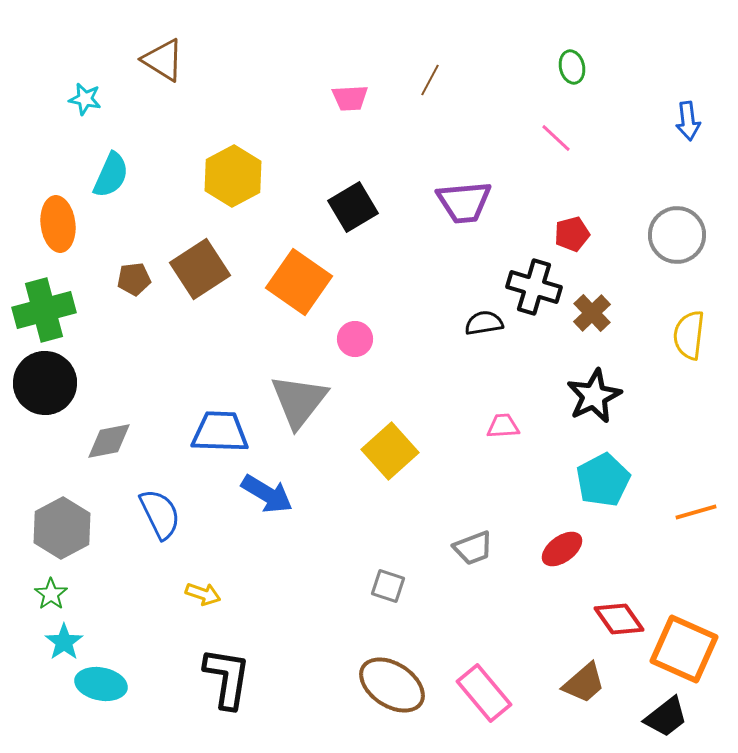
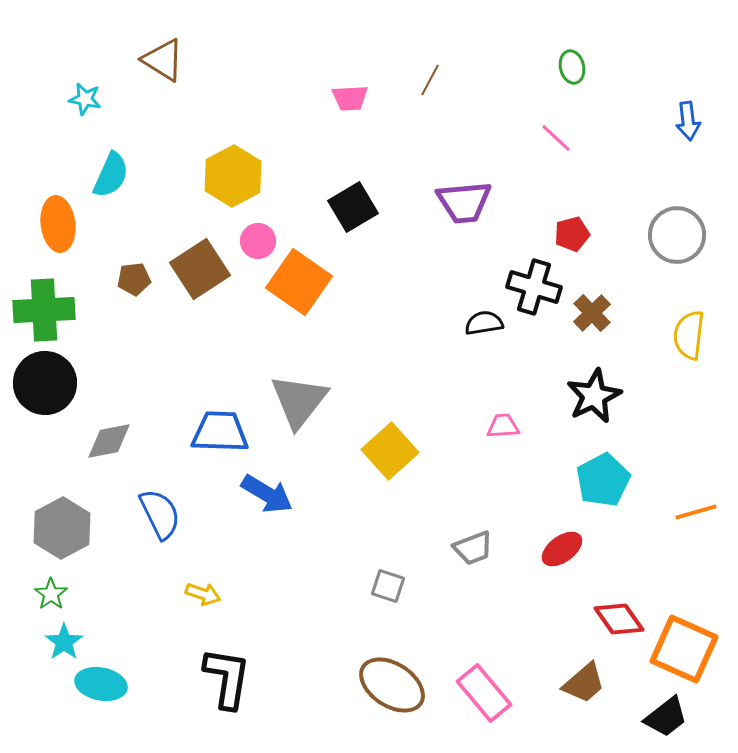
green cross at (44, 310): rotated 12 degrees clockwise
pink circle at (355, 339): moved 97 px left, 98 px up
